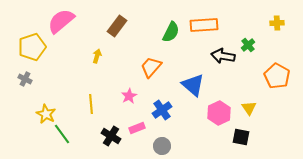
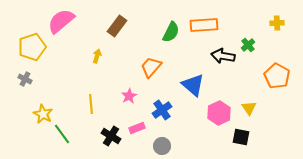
yellow star: moved 3 px left
